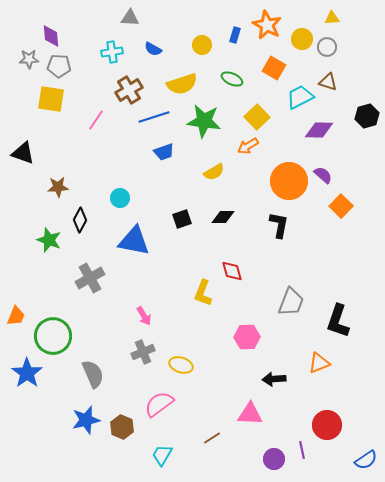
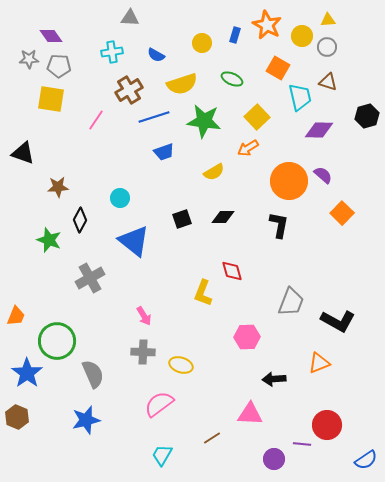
yellow triangle at (332, 18): moved 4 px left, 2 px down
purple diamond at (51, 36): rotated 30 degrees counterclockwise
yellow circle at (302, 39): moved 3 px up
yellow circle at (202, 45): moved 2 px up
blue semicircle at (153, 49): moved 3 px right, 6 px down
orange square at (274, 68): moved 4 px right
cyan trapezoid at (300, 97): rotated 104 degrees clockwise
orange arrow at (248, 146): moved 2 px down
orange square at (341, 206): moved 1 px right, 7 px down
blue triangle at (134, 241): rotated 28 degrees clockwise
black L-shape at (338, 321): rotated 80 degrees counterclockwise
green circle at (53, 336): moved 4 px right, 5 px down
gray cross at (143, 352): rotated 25 degrees clockwise
brown hexagon at (122, 427): moved 105 px left, 10 px up
purple line at (302, 450): moved 6 px up; rotated 72 degrees counterclockwise
